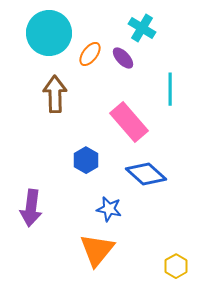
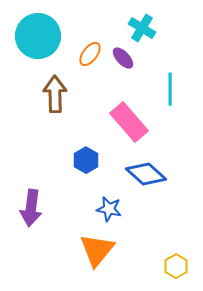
cyan circle: moved 11 px left, 3 px down
